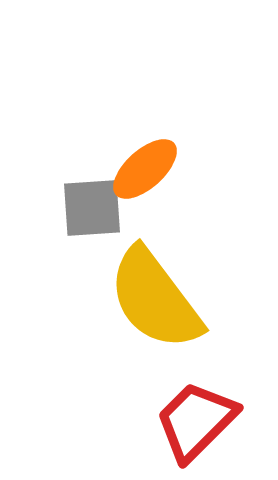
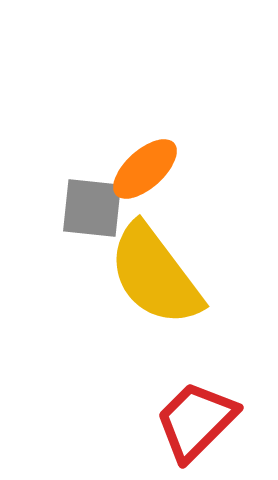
gray square: rotated 10 degrees clockwise
yellow semicircle: moved 24 px up
